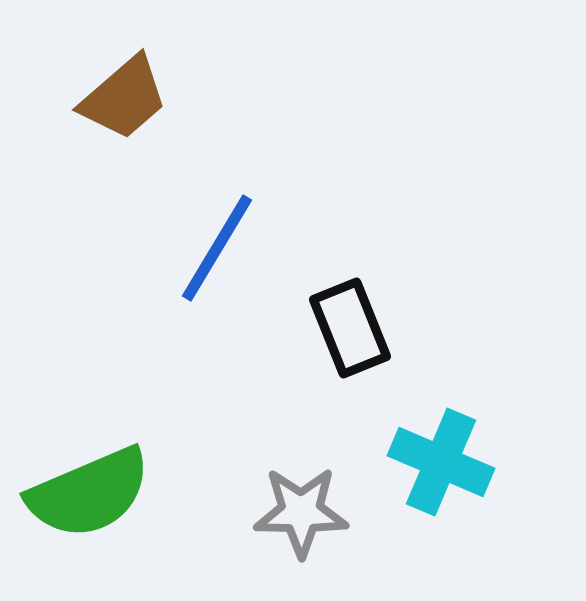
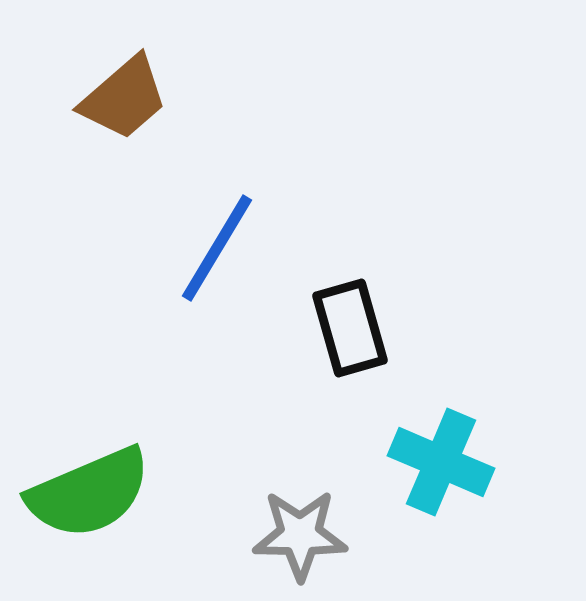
black rectangle: rotated 6 degrees clockwise
gray star: moved 1 px left, 23 px down
